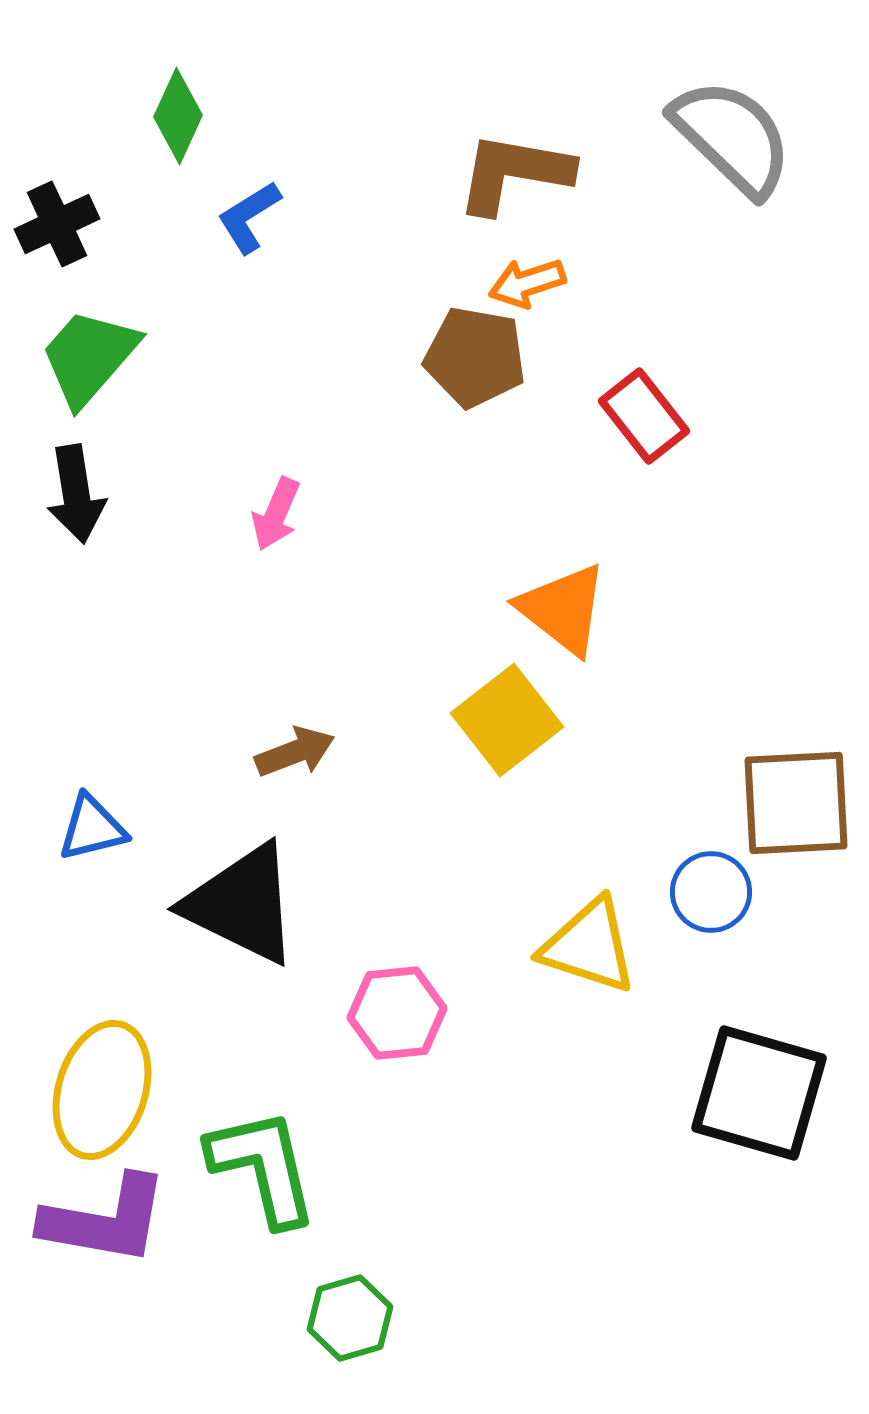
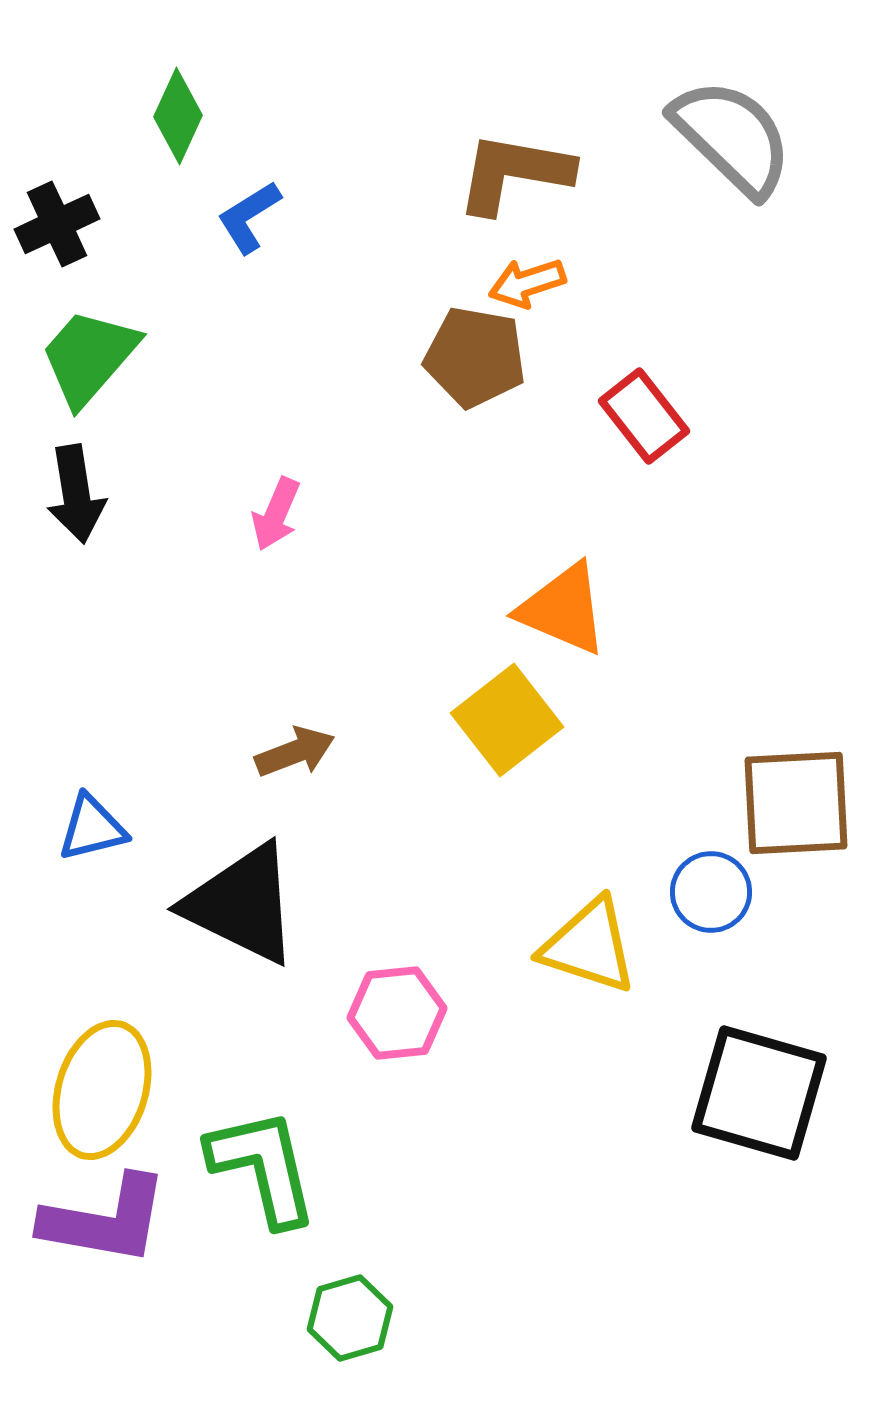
orange triangle: rotated 15 degrees counterclockwise
